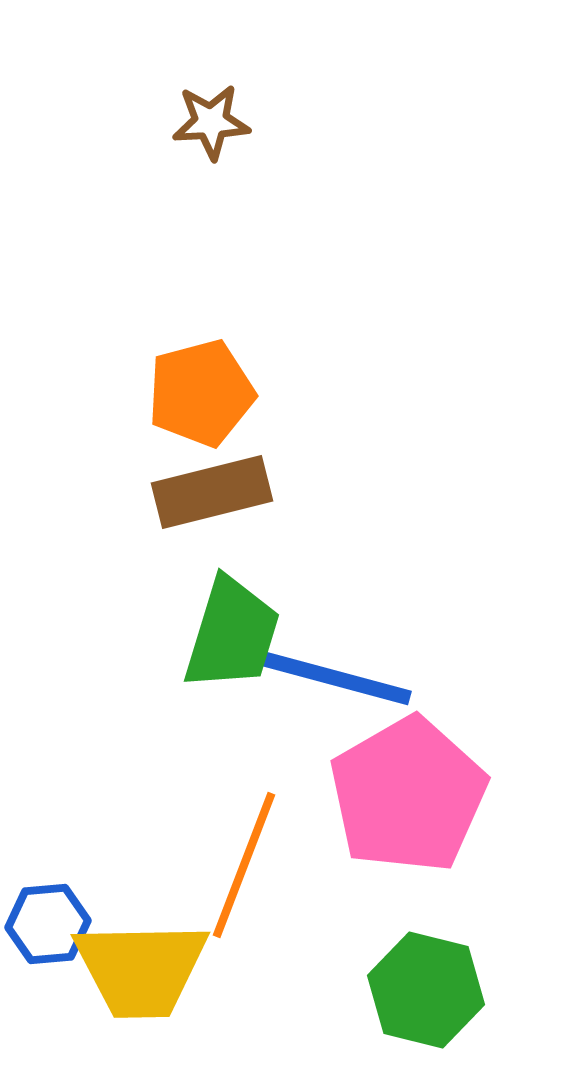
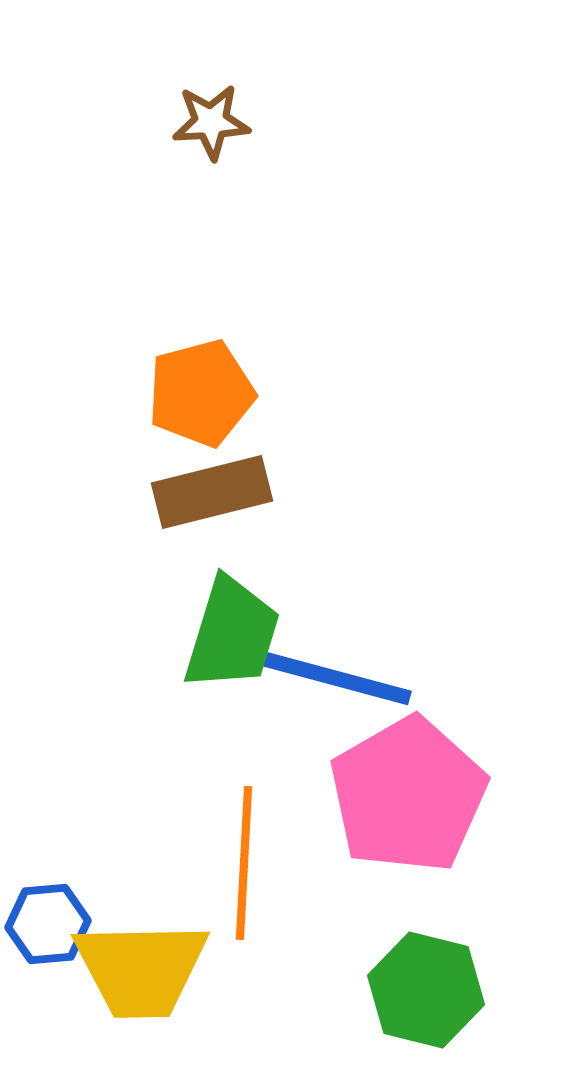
orange line: moved 2 px up; rotated 18 degrees counterclockwise
